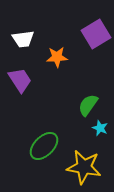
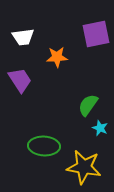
purple square: rotated 20 degrees clockwise
white trapezoid: moved 2 px up
green ellipse: rotated 48 degrees clockwise
